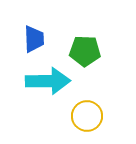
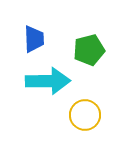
green pentagon: moved 4 px right, 1 px up; rotated 16 degrees counterclockwise
yellow circle: moved 2 px left, 1 px up
